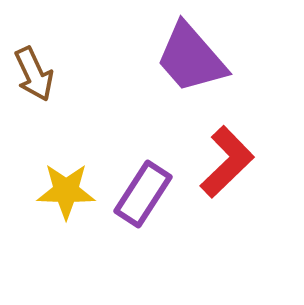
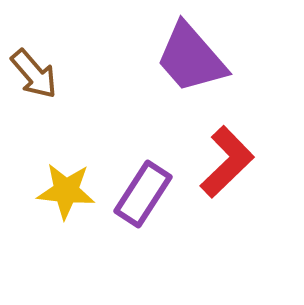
brown arrow: rotated 16 degrees counterclockwise
yellow star: rotated 4 degrees clockwise
